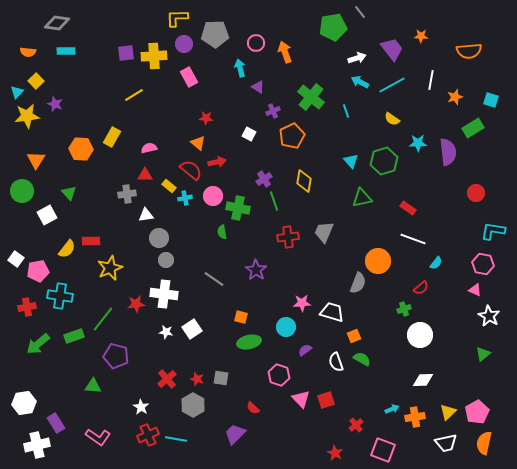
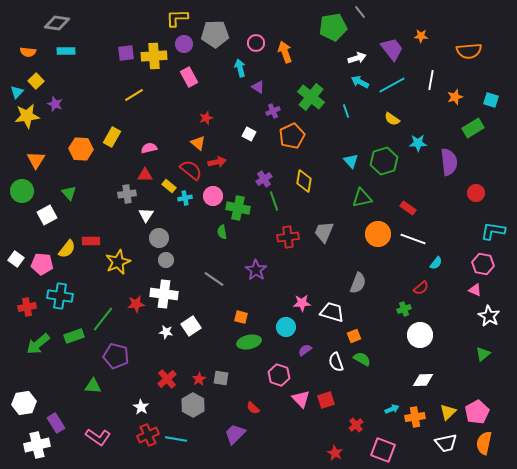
red star at (206, 118): rotated 24 degrees counterclockwise
purple semicircle at (448, 152): moved 1 px right, 10 px down
white triangle at (146, 215): rotated 49 degrees counterclockwise
orange circle at (378, 261): moved 27 px up
yellow star at (110, 268): moved 8 px right, 6 px up
pink pentagon at (38, 271): moved 4 px right, 7 px up; rotated 15 degrees clockwise
white square at (192, 329): moved 1 px left, 3 px up
red star at (197, 379): moved 2 px right; rotated 24 degrees clockwise
